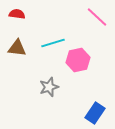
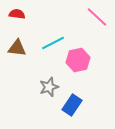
cyan line: rotated 10 degrees counterclockwise
blue rectangle: moved 23 px left, 8 px up
